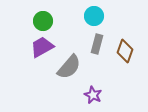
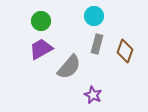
green circle: moved 2 px left
purple trapezoid: moved 1 px left, 2 px down
